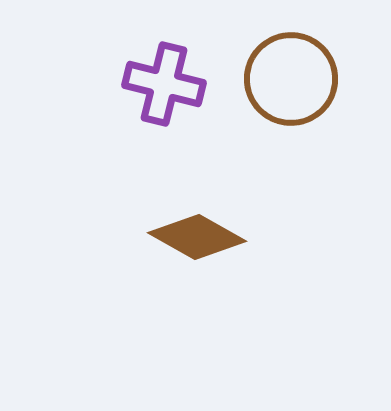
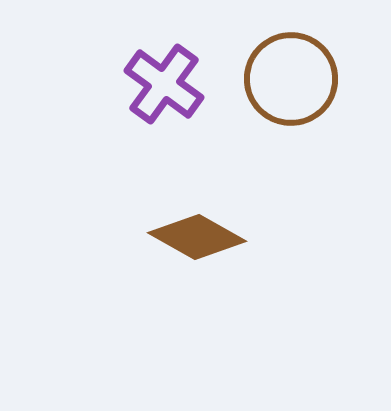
purple cross: rotated 22 degrees clockwise
